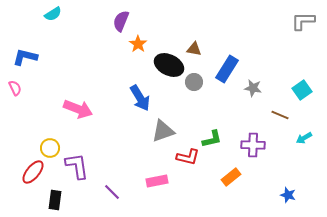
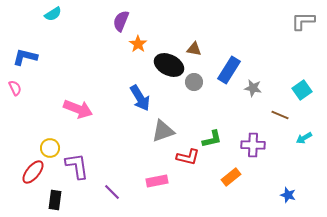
blue rectangle: moved 2 px right, 1 px down
